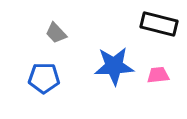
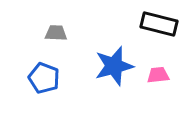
gray trapezoid: rotated 135 degrees clockwise
blue star: rotated 12 degrees counterclockwise
blue pentagon: rotated 20 degrees clockwise
